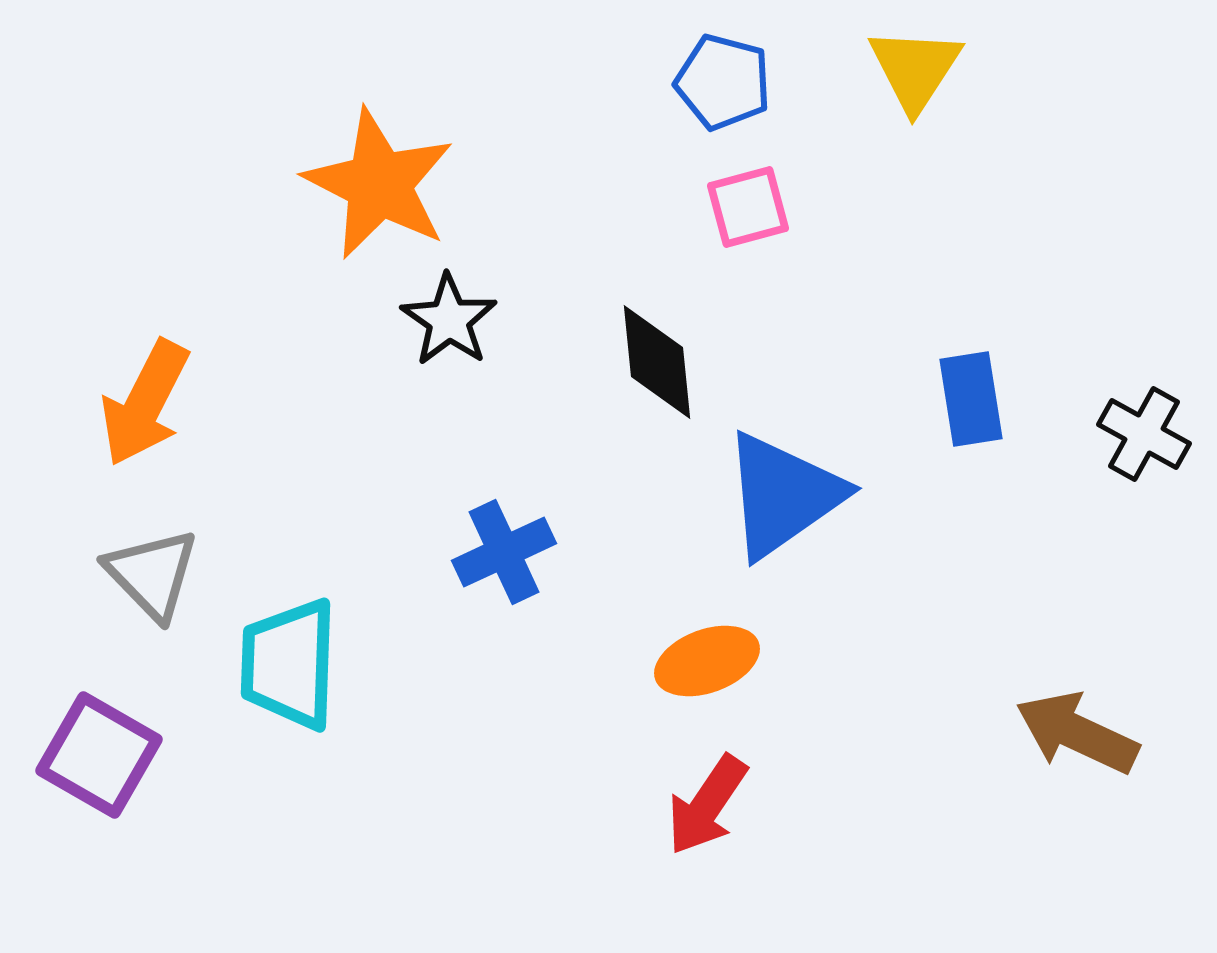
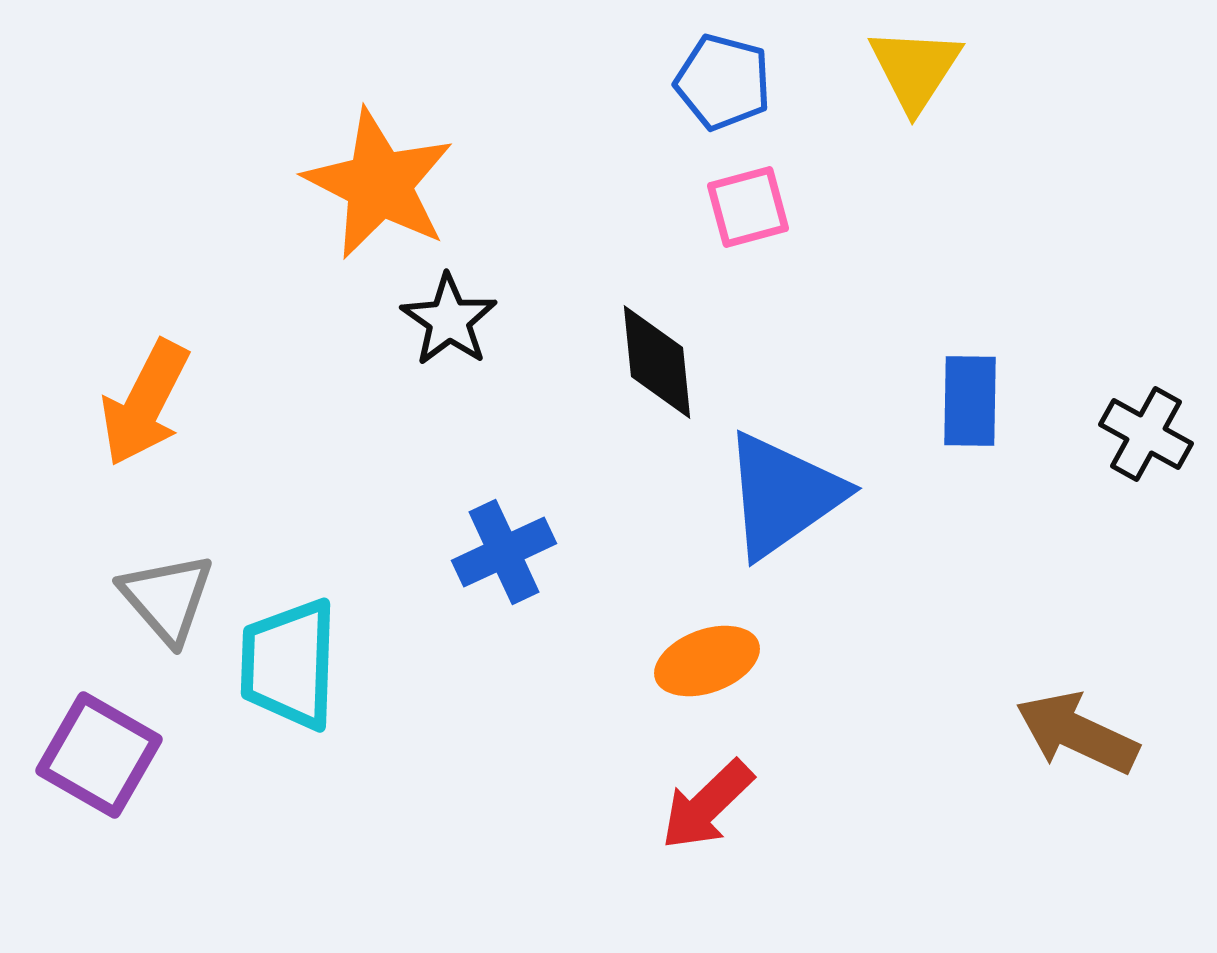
blue rectangle: moved 1 px left, 2 px down; rotated 10 degrees clockwise
black cross: moved 2 px right
gray triangle: moved 15 px right, 24 px down; rotated 3 degrees clockwise
red arrow: rotated 12 degrees clockwise
